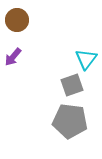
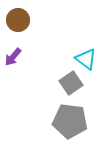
brown circle: moved 1 px right
cyan triangle: rotated 30 degrees counterclockwise
gray square: moved 1 px left, 2 px up; rotated 15 degrees counterclockwise
